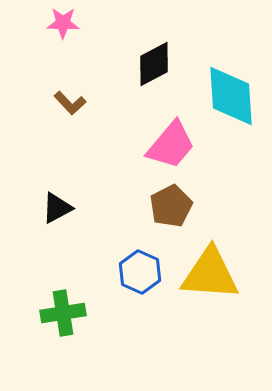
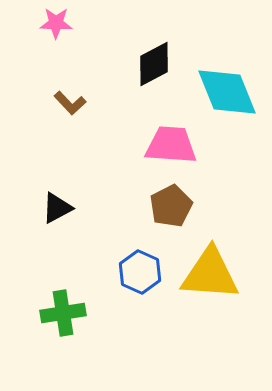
pink star: moved 7 px left
cyan diamond: moved 4 px left, 4 px up; rotated 18 degrees counterclockwise
pink trapezoid: rotated 126 degrees counterclockwise
